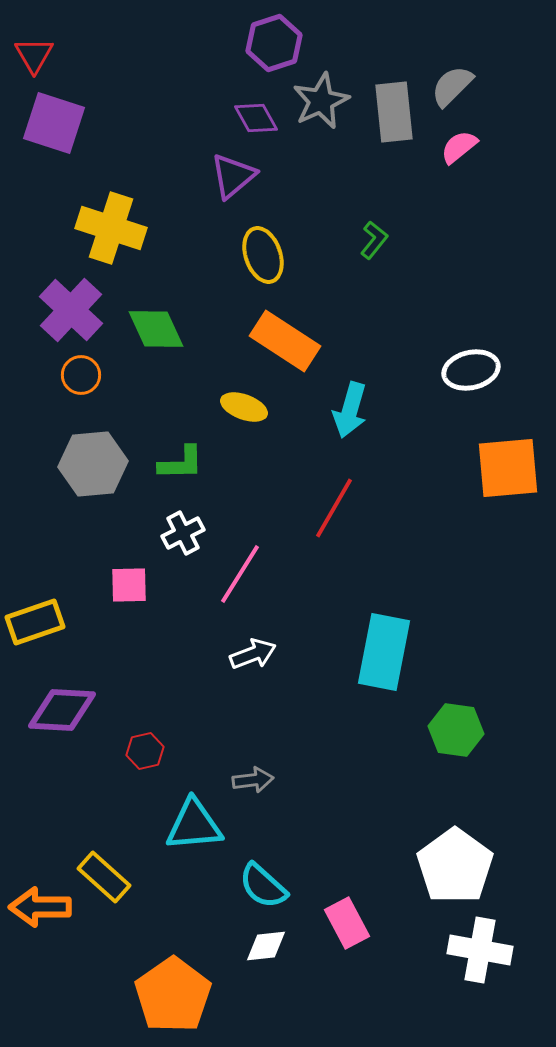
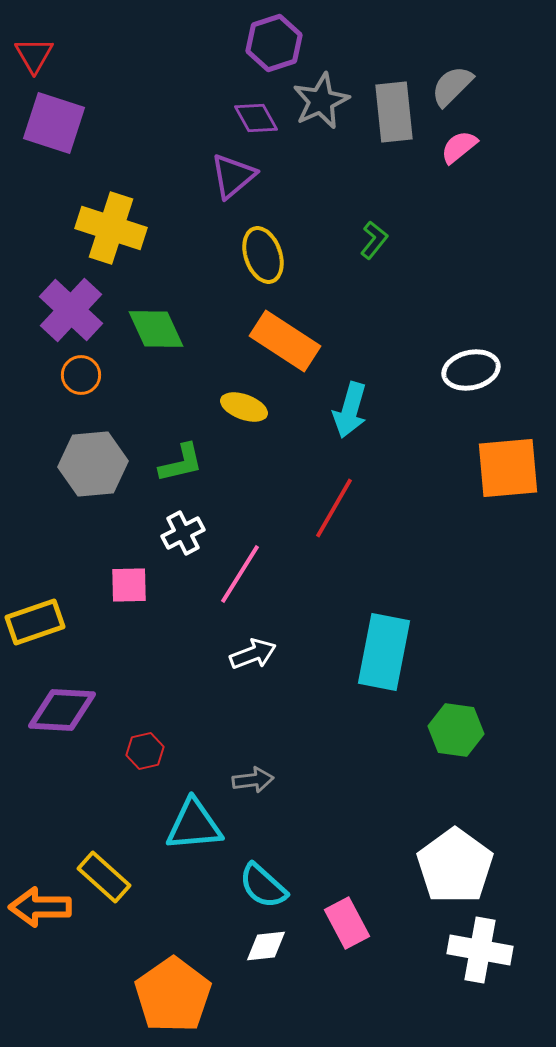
green L-shape at (181, 463): rotated 12 degrees counterclockwise
